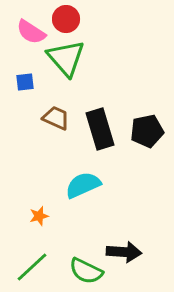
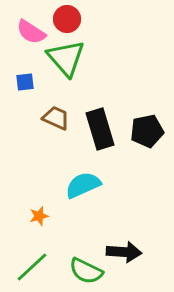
red circle: moved 1 px right
